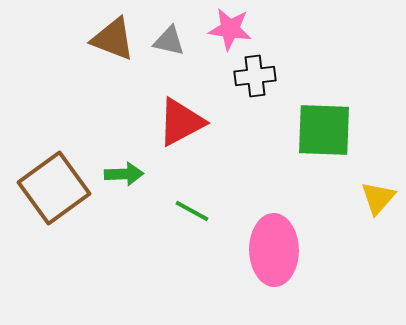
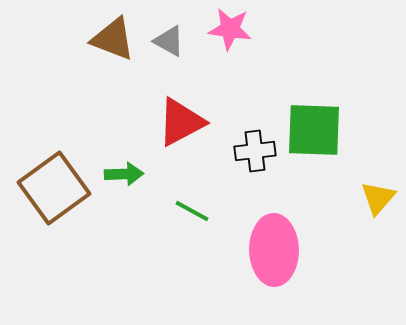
gray triangle: rotated 16 degrees clockwise
black cross: moved 75 px down
green square: moved 10 px left
